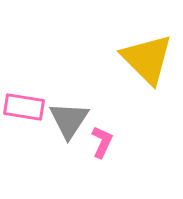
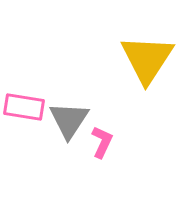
yellow triangle: rotated 18 degrees clockwise
